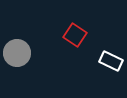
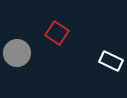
red square: moved 18 px left, 2 px up
